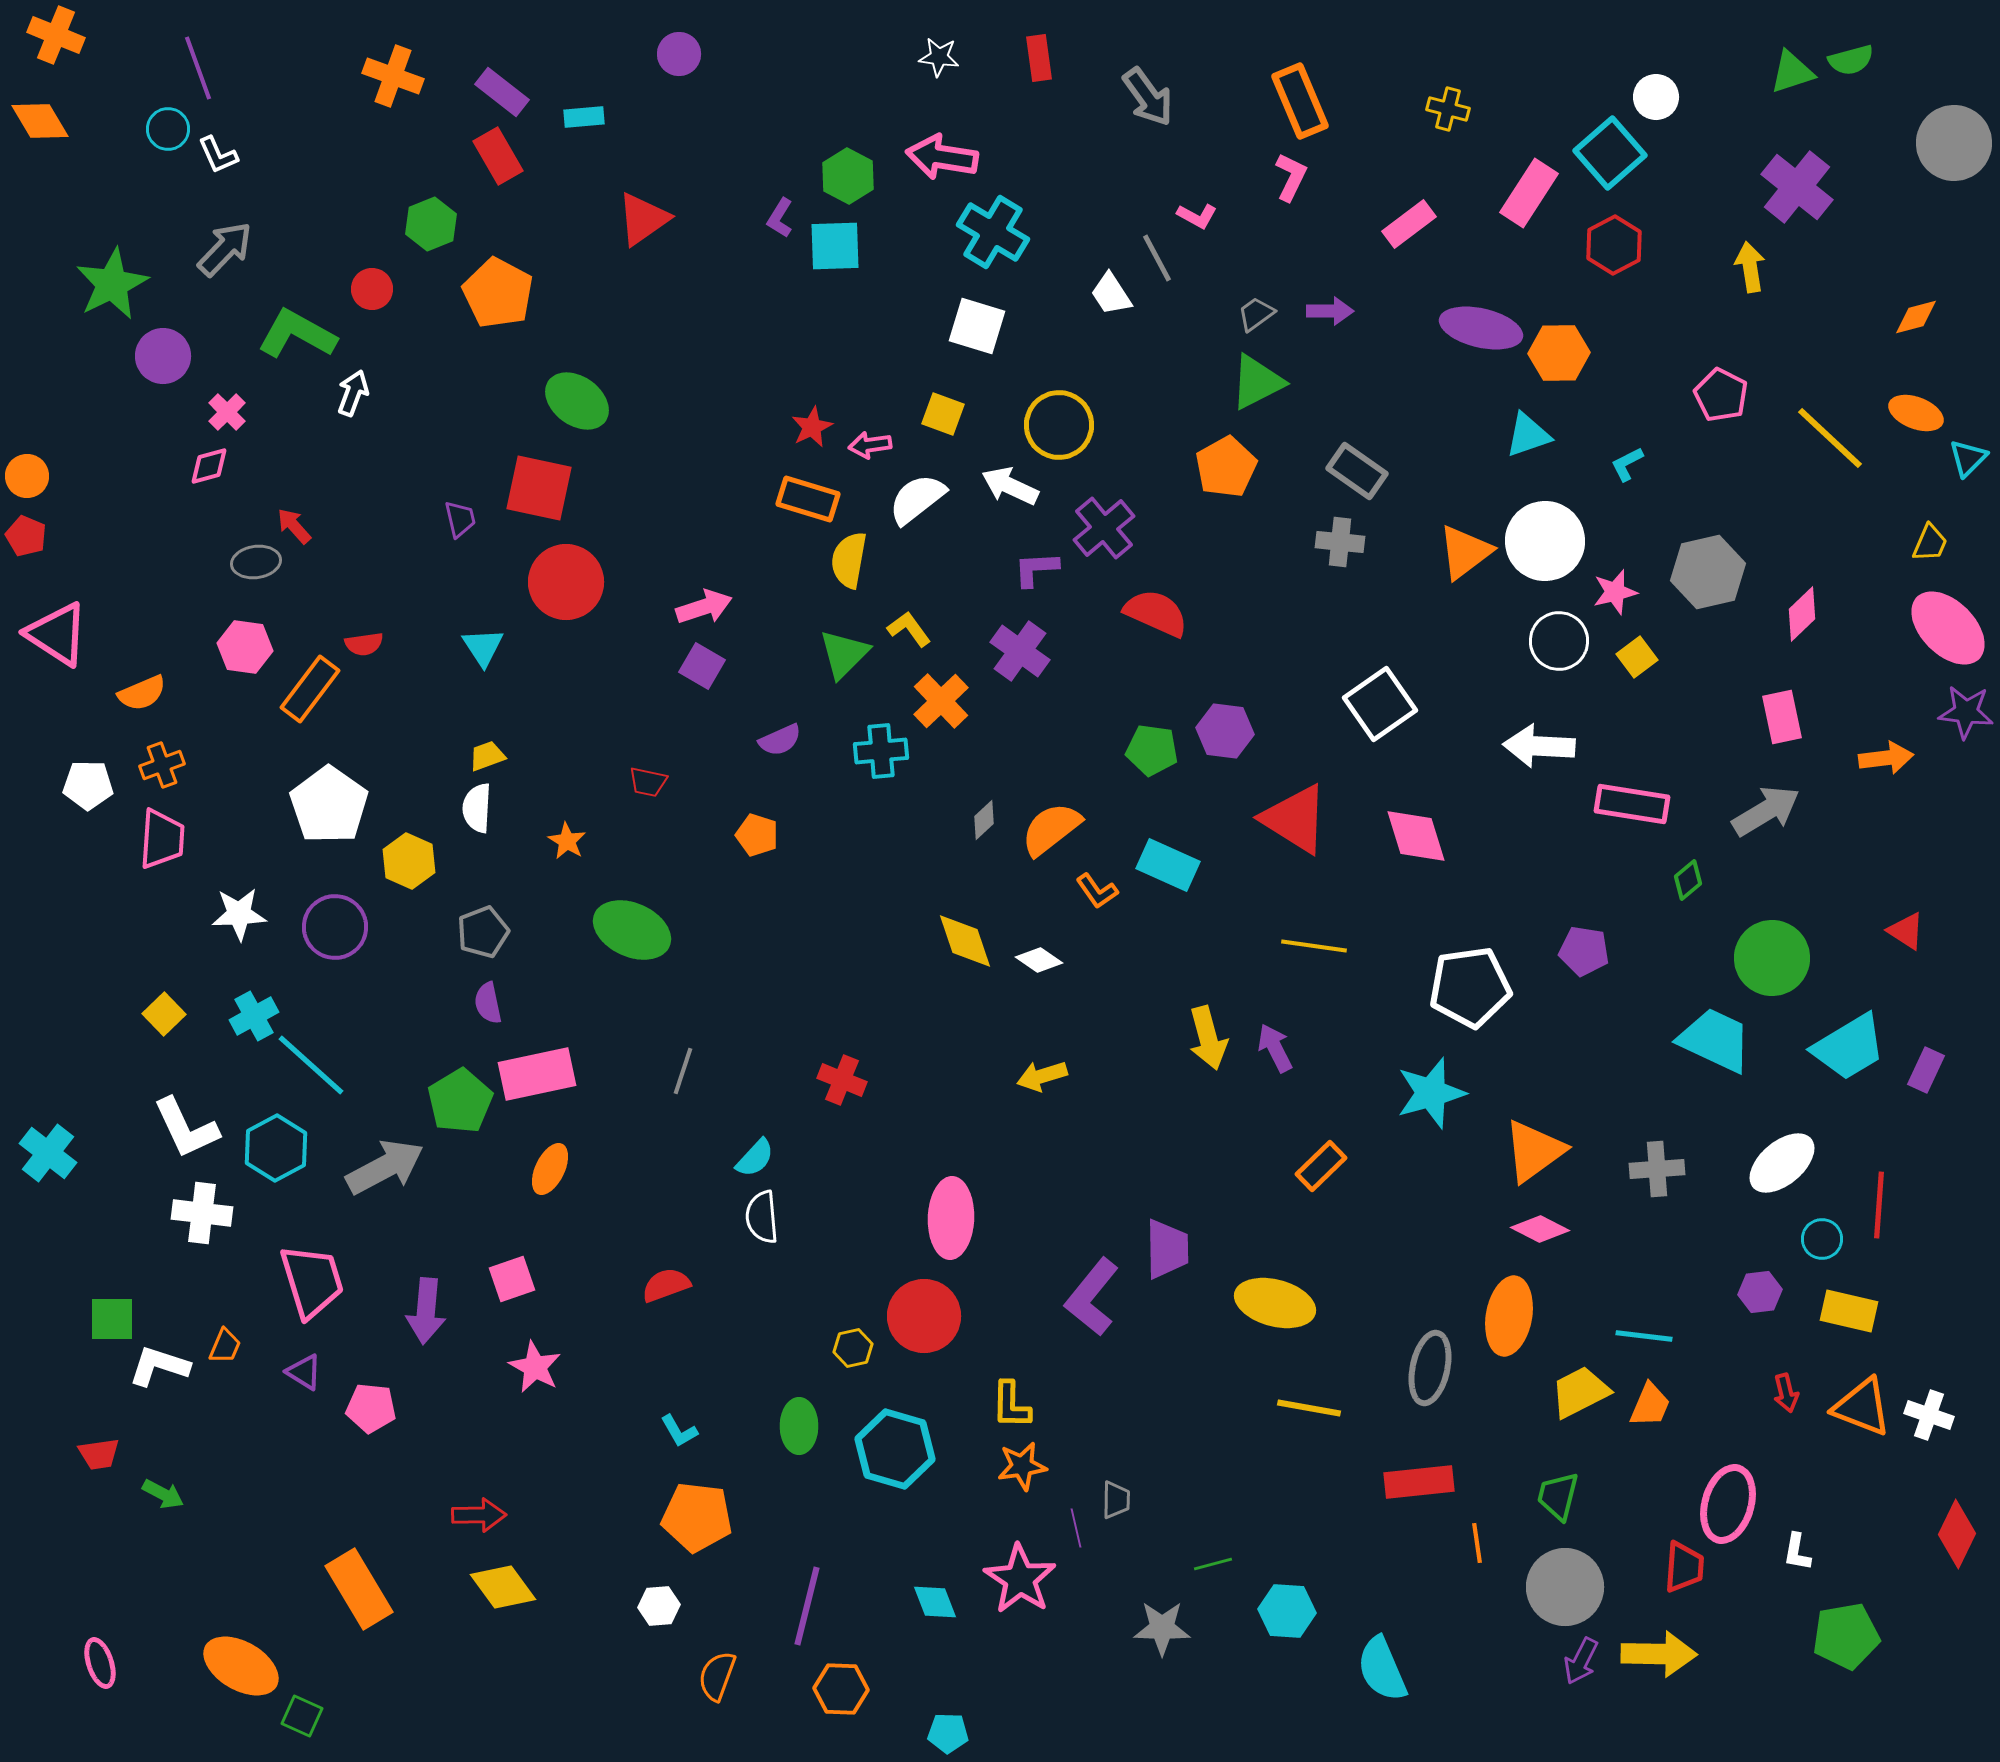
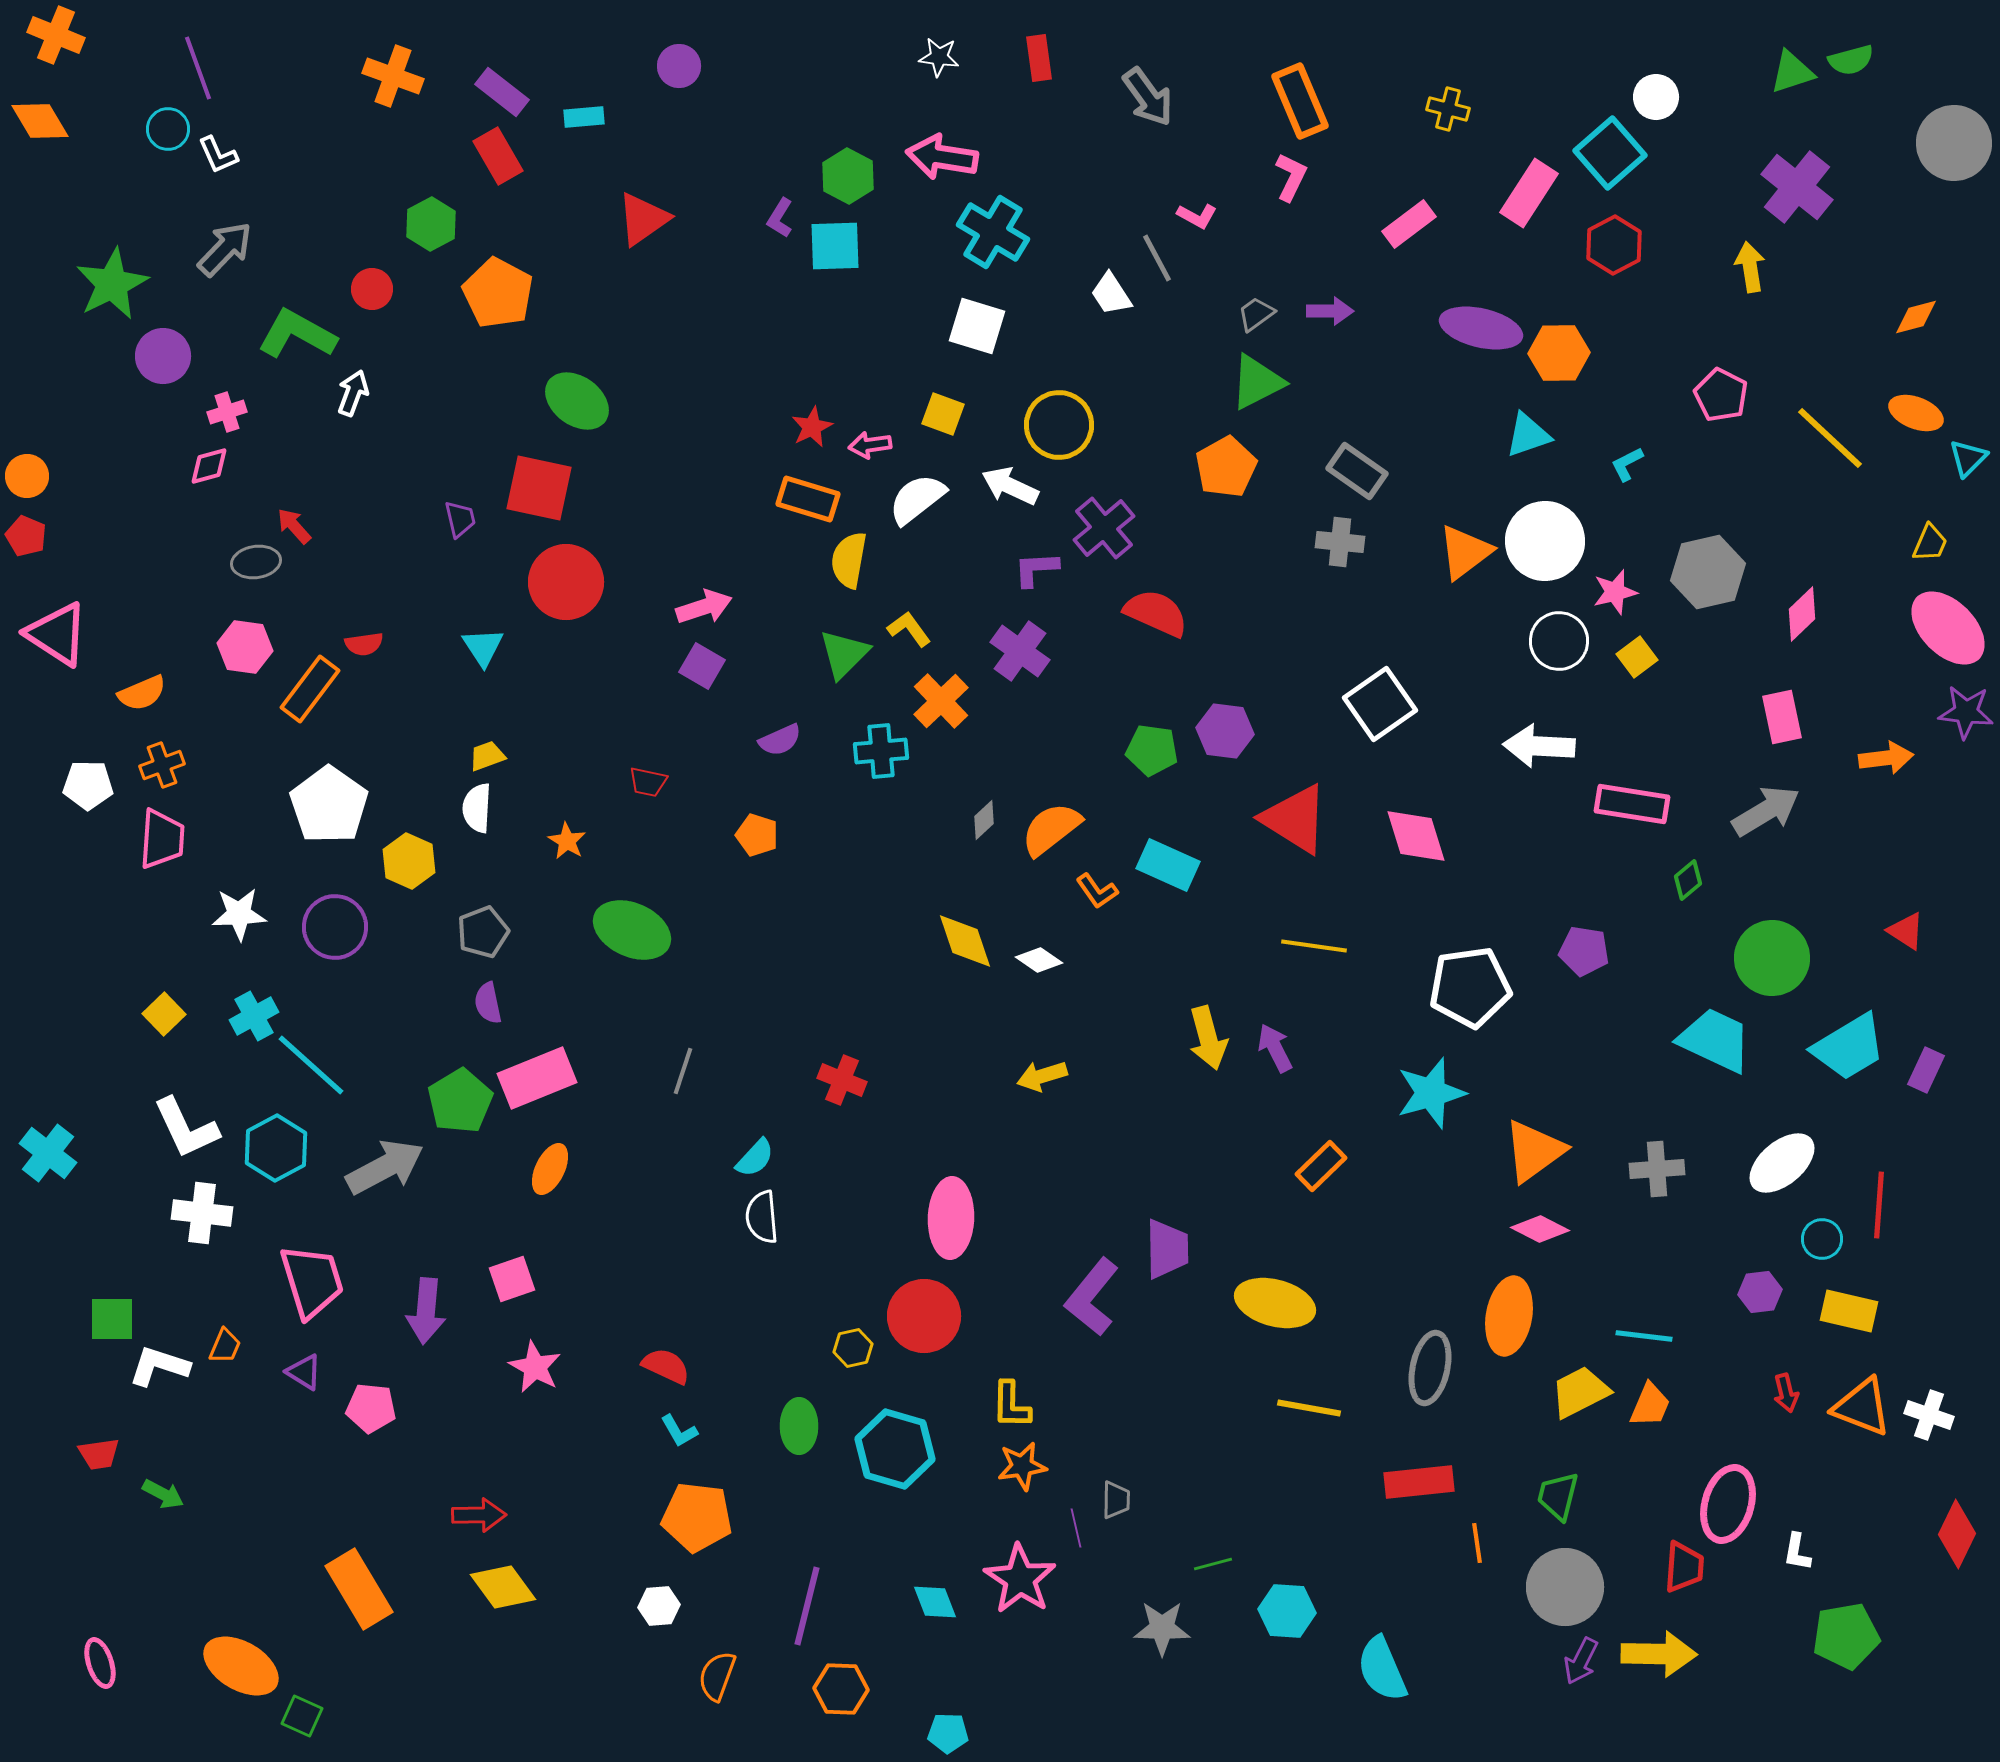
purple circle at (679, 54): moved 12 px down
green hexagon at (431, 224): rotated 6 degrees counterclockwise
pink cross at (227, 412): rotated 27 degrees clockwise
pink rectangle at (537, 1074): moved 4 px down; rotated 10 degrees counterclockwise
red semicircle at (666, 1285): moved 81 px down; rotated 45 degrees clockwise
